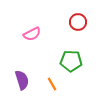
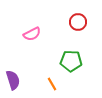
purple semicircle: moved 9 px left
